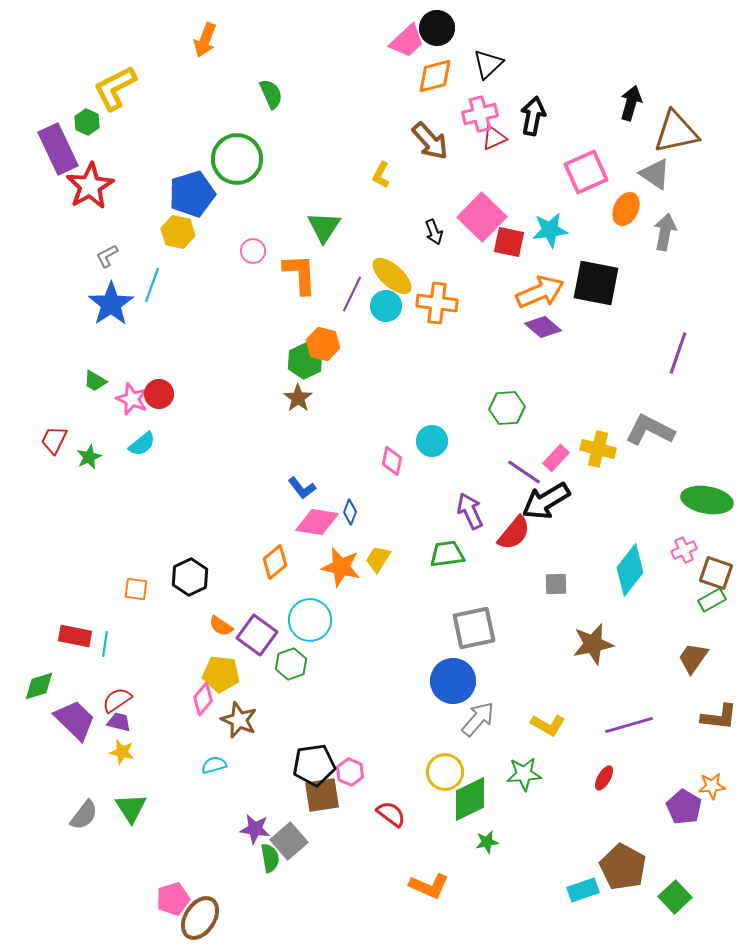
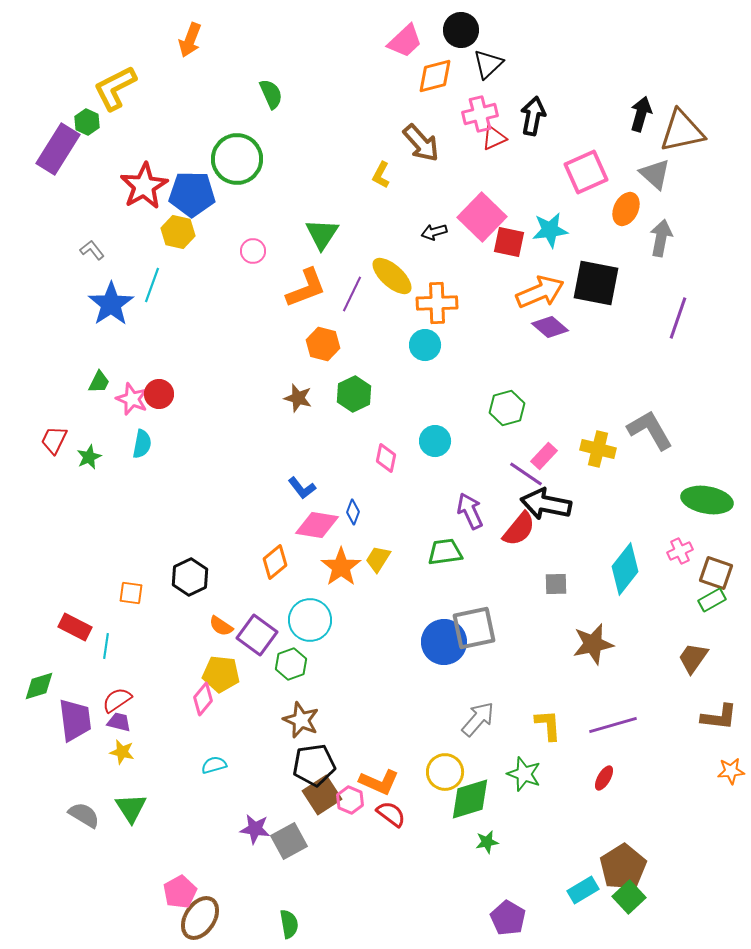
black circle at (437, 28): moved 24 px right, 2 px down
orange arrow at (205, 40): moved 15 px left
pink trapezoid at (407, 41): moved 2 px left
black arrow at (631, 103): moved 10 px right, 11 px down
brown triangle at (676, 132): moved 6 px right, 1 px up
brown arrow at (430, 141): moved 9 px left, 2 px down
purple rectangle at (58, 149): rotated 57 degrees clockwise
gray triangle at (655, 174): rotated 8 degrees clockwise
red star at (90, 186): moved 54 px right
blue pentagon at (192, 194): rotated 18 degrees clockwise
green triangle at (324, 227): moved 2 px left, 7 px down
black arrow at (434, 232): rotated 95 degrees clockwise
gray arrow at (665, 232): moved 4 px left, 6 px down
gray L-shape at (107, 256): moved 15 px left, 6 px up; rotated 80 degrees clockwise
orange L-shape at (300, 274): moved 6 px right, 14 px down; rotated 72 degrees clockwise
orange cross at (437, 303): rotated 9 degrees counterclockwise
cyan circle at (386, 306): moved 39 px right, 39 px down
purple diamond at (543, 327): moved 7 px right
purple line at (678, 353): moved 35 px up
green hexagon at (305, 361): moved 49 px right, 33 px down
green trapezoid at (95, 381): moved 4 px right, 1 px down; rotated 95 degrees counterclockwise
brown star at (298, 398): rotated 20 degrees counterclockwise
green hexagon at (507, 408): rotated 12 degrees counterclockwise
gray L-shape at (650, 430): rotated 33 degrees clockwise
cyan circle at (432, 441): moved 3 px right
cyan semicircle at (142, 444): rotated 40 degrees counterclockwise
pink rectangle at (556, 458): moved 12 px left, 2 px up
pink diamond at (392, 461): moved 6 px left, 3 px up
purple line at (524, 472): moved 2 px right, 2 px down
black arrow at (546, 501): moved 3 px down; rotated 42 degrees clockwise
blue diamond at (350, 512): moved 3 px right
pink diamond at (317, 522): moved 3 px down
red semicircle at (514, 533): moved 5 px right, 4 px up
pink cross at (684, 550): moved 4 px left, 1 px down
green trapezoid at (447, 554): moved 2 px left, 2 px up
orange star at (341, 567): rotated 24 degrees clockwise
cyan diamond at (630, 570): moved 5 px left, 1 px up
orange square at (136, 589): moved 5 px left, 4 px down
red rectangle at (75, 636): moved 9 px up; rotated 16 degrees clockwise
cyan line at (105, 644): moved 1 px right, 2 px down
blue circle at (453, 681): moved 9 px left, 39 px up
purple trapezoid at (75, 720): rotated 39 degrees clockwise
brown star at (239, 720): moved 62 px right
yellow L-shape at (548, 725): rotated 124 degrees counterclockwise
purple line at (629, 725): moved 16 px left
pink hexagon at (350, 772): moved 28 px down
green star at (524, 774): rotated 24 degrees clockwise
orange star at (712, 786): moved 19 px right, 15 px up
brown square at (322, 795): rotated 24 degrees counterclockwise
green diamond at (470, 799): rotated 9 degrees clockwise
purple pentagon at (684, 807): moved 176 px left, 111 px down
gray semicircle at (84, 815): rotated 96 degrees counterclockwise
gray square at (289, 841): rotated 12 degrees clockwise
green semicircle at (270, 858): moved 19 px right, 66 px down
brown pentagon at (623, 867): rotated 12 degrees clockwise
orange L-shape at (429, 886): moved 50 px left, 104 px up
cyan rectangle at (583, 890): rotated 12 degrees counterclockwise
green square at (675, 897): moved 46 px left
pink pentagon at (173, 899): moved 7 px right, 7 px up; rotated 12 degrees counterclockwise
